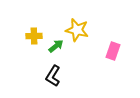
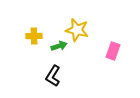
green arrow: moved 3 px right; rotated 21 degrees clockwise
